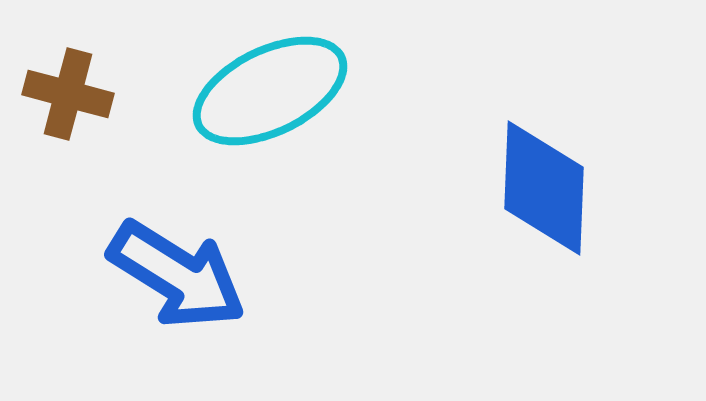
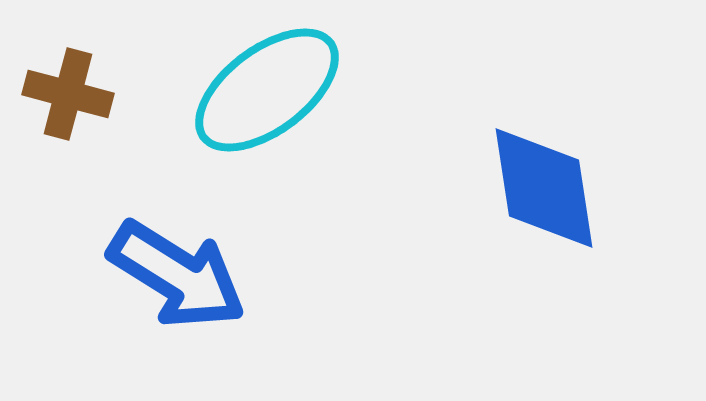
cyan ellipse: moved 3 px left, 1 px up; rotated 11 degrees counterclockwise
blue diamond: rotated 11 degrees counterclockwise
